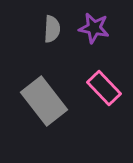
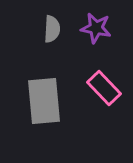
purple star: moved 2 px right
gray rectangle: rotated 33 degrees clockwise
